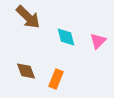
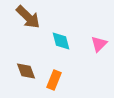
cyan diamond: moved 5 px left, 4 px down
pink triangle: moved 1 px right, 3 px down
orange rectangle: moved 2 px left, 1 px down
